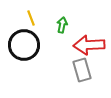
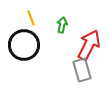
red arrow: rotated 120 degrees clockwise
